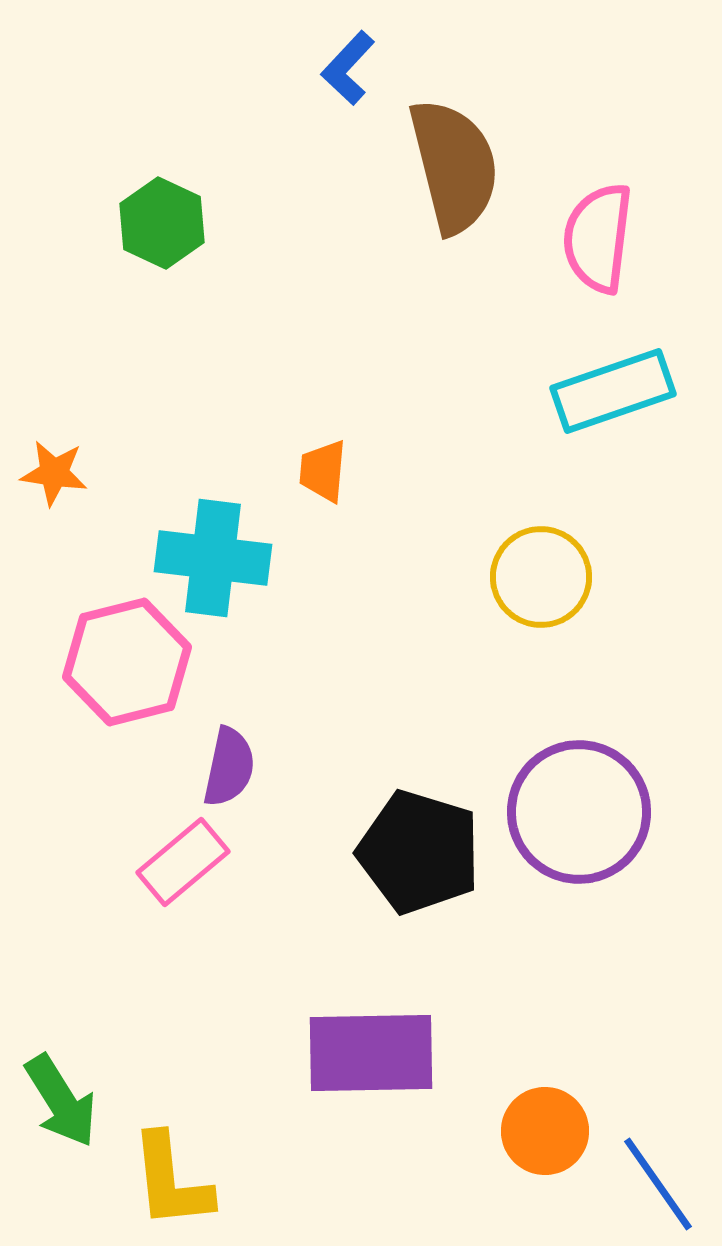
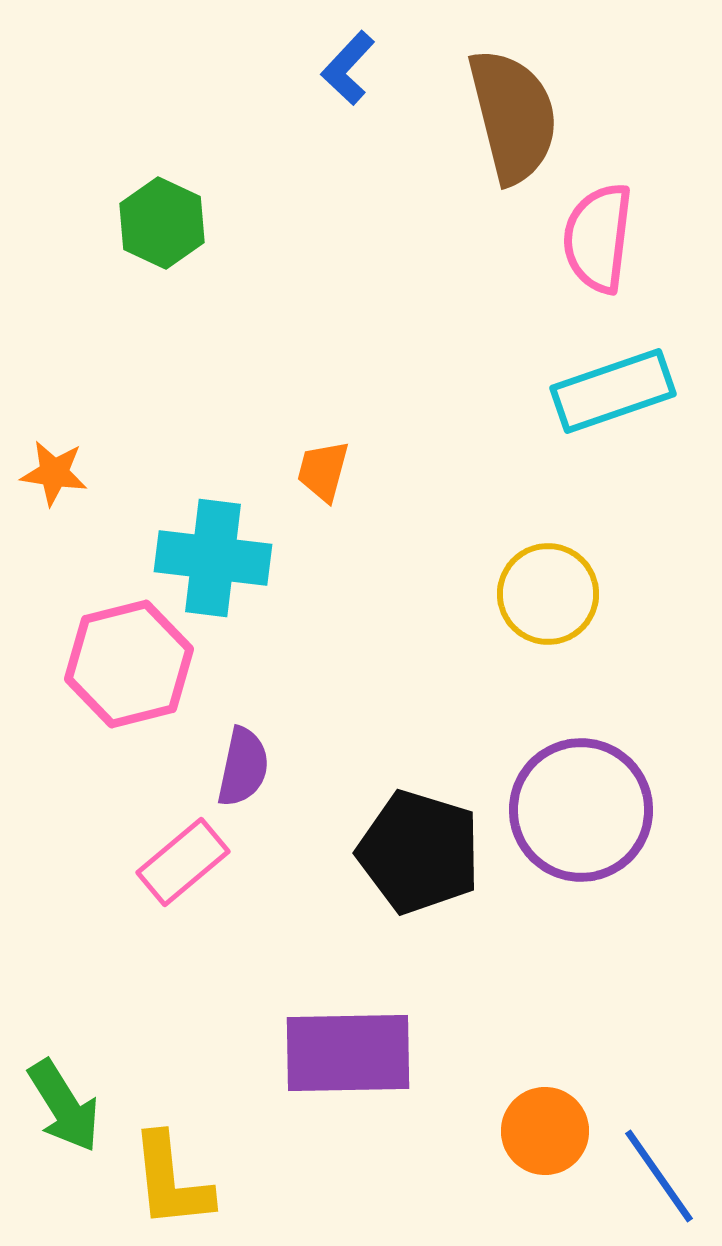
brown semicircle: moved 59 px right, 50 px up
orange trapezoid: rotated 10 degrees clockwise
yellow circle: moved 7 px right, 17 px down
pink hexagon: moved 2 px right, 2 px down
purple semicircle: moved 14 px right
purple circle: moved 2 px right, 2 px up
purple rectangle: moved 23 px left
green arrow: moved 3 px right, 5 px down
blue line: moved 1 px right, 8 px up
